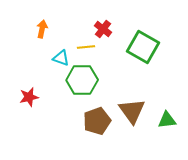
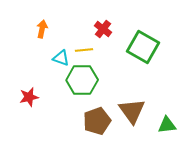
yellow line: moved 2 px left, 3 px down
green triangle: moved 5 px down
